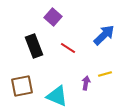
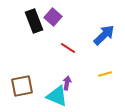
black rectangle: moved 25 px up
purple arrow: moved 19 px left
